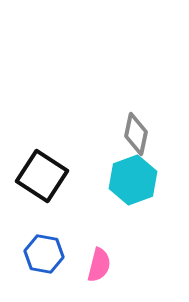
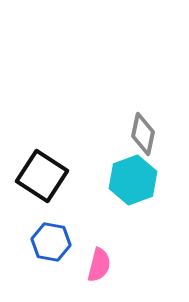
gray diamond: moved 7 px right
blue hexagon: moved 7 px right, 12 px up
